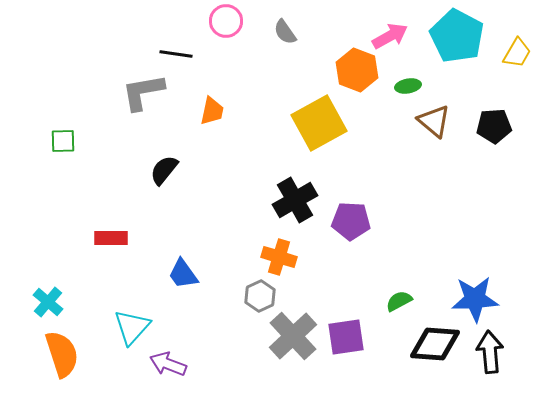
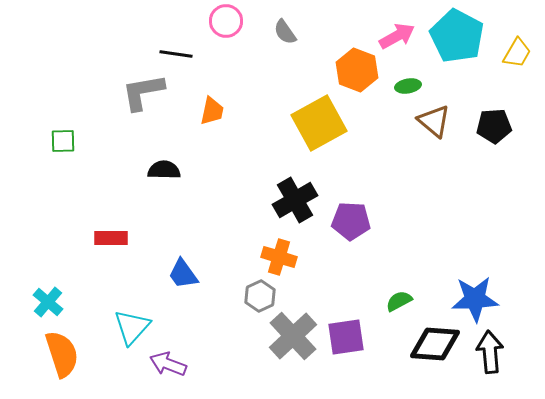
pink arrow: moved 7 px right
black semicircle: rotated 52 degrees clockwise
